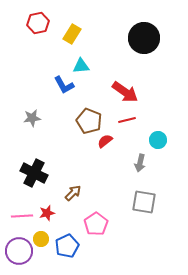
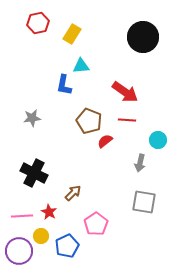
black circle: moved 1 px left, 1 px up
blue L-shape: rotated 40 degrees clockwise
red line: rotated 18 degrees clockwise
red star: moved 2 px right, 1 px up; rotated 28 degrees counterclockwise
yellow circle: moved 3 px up
